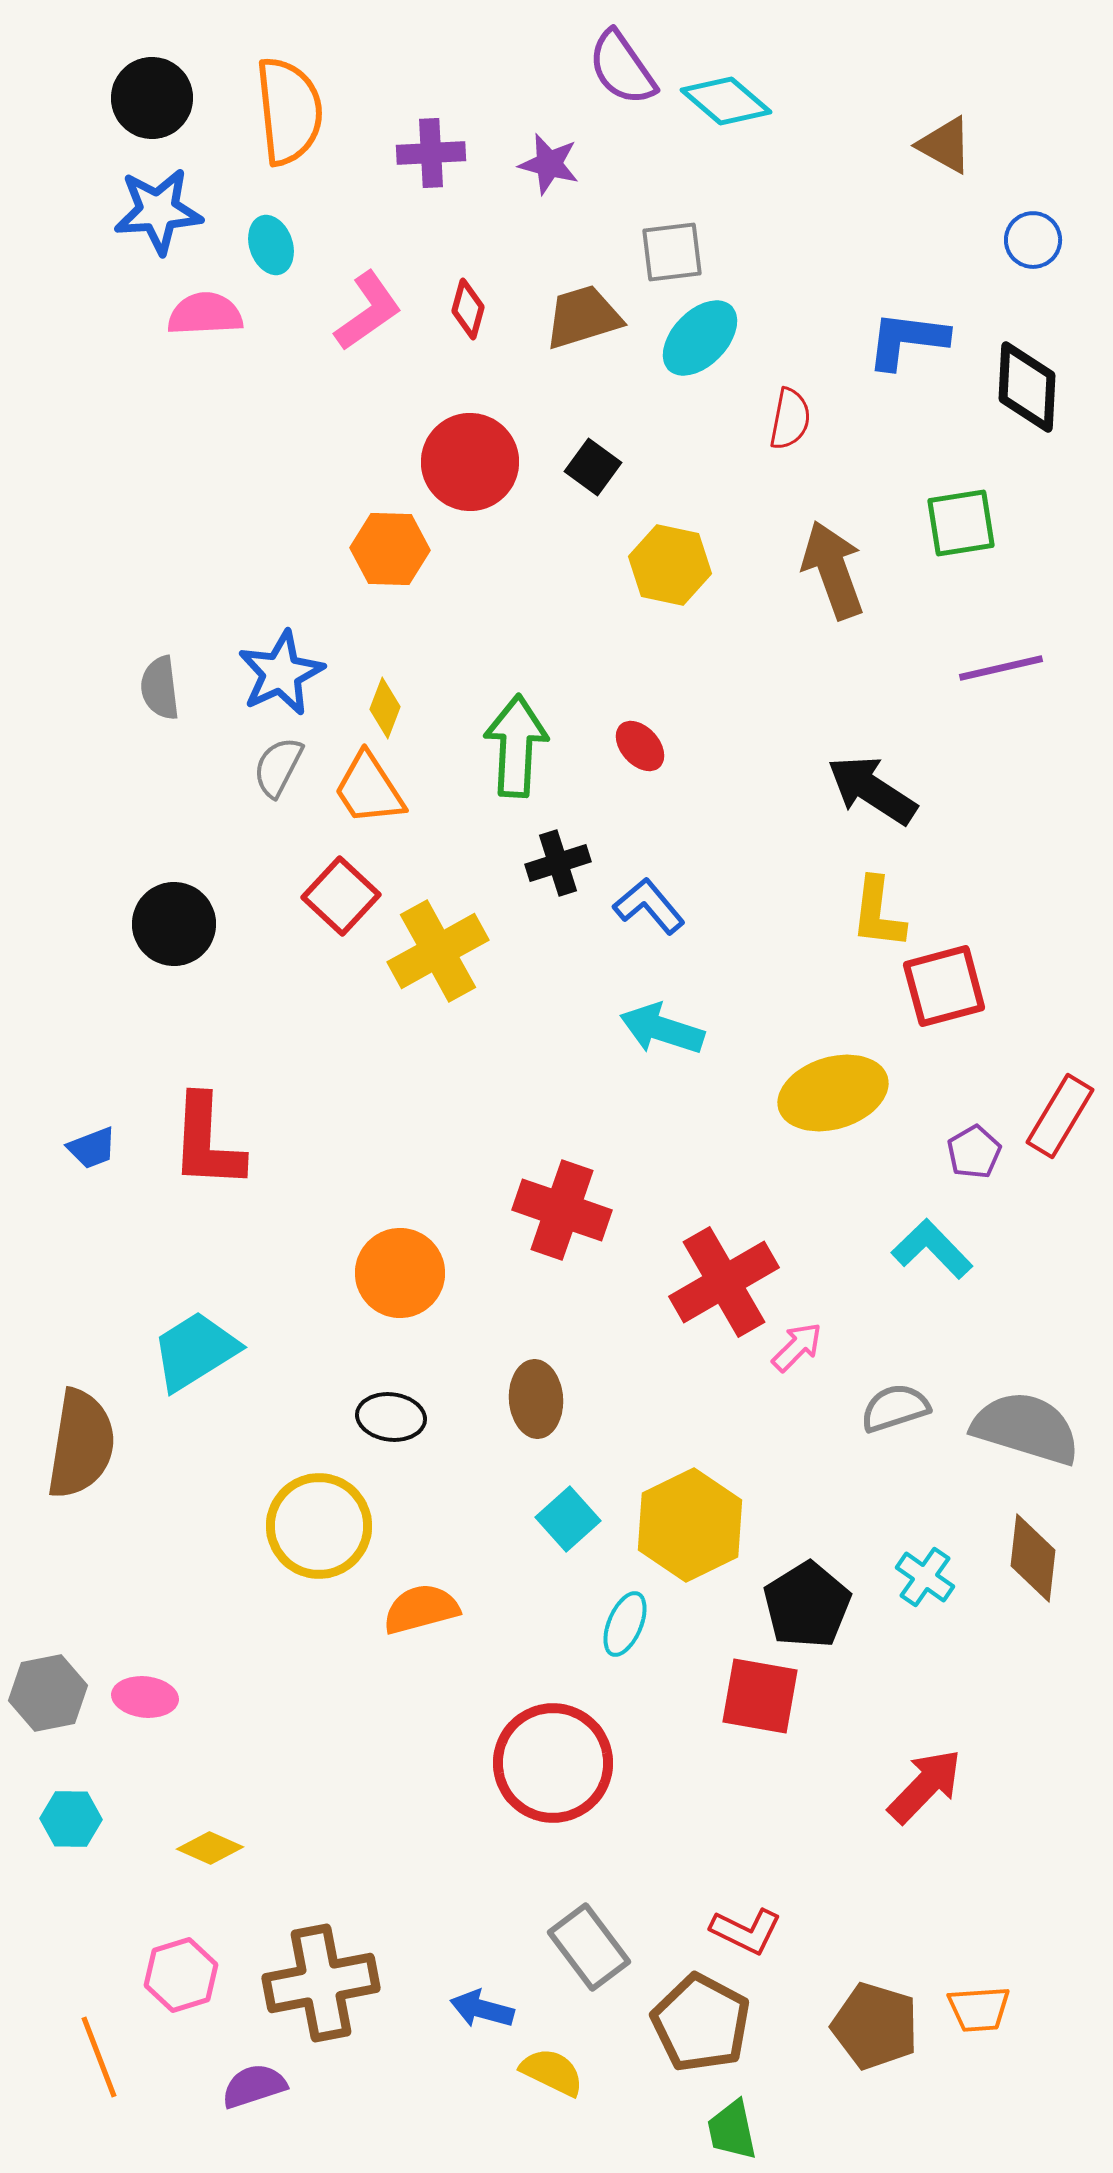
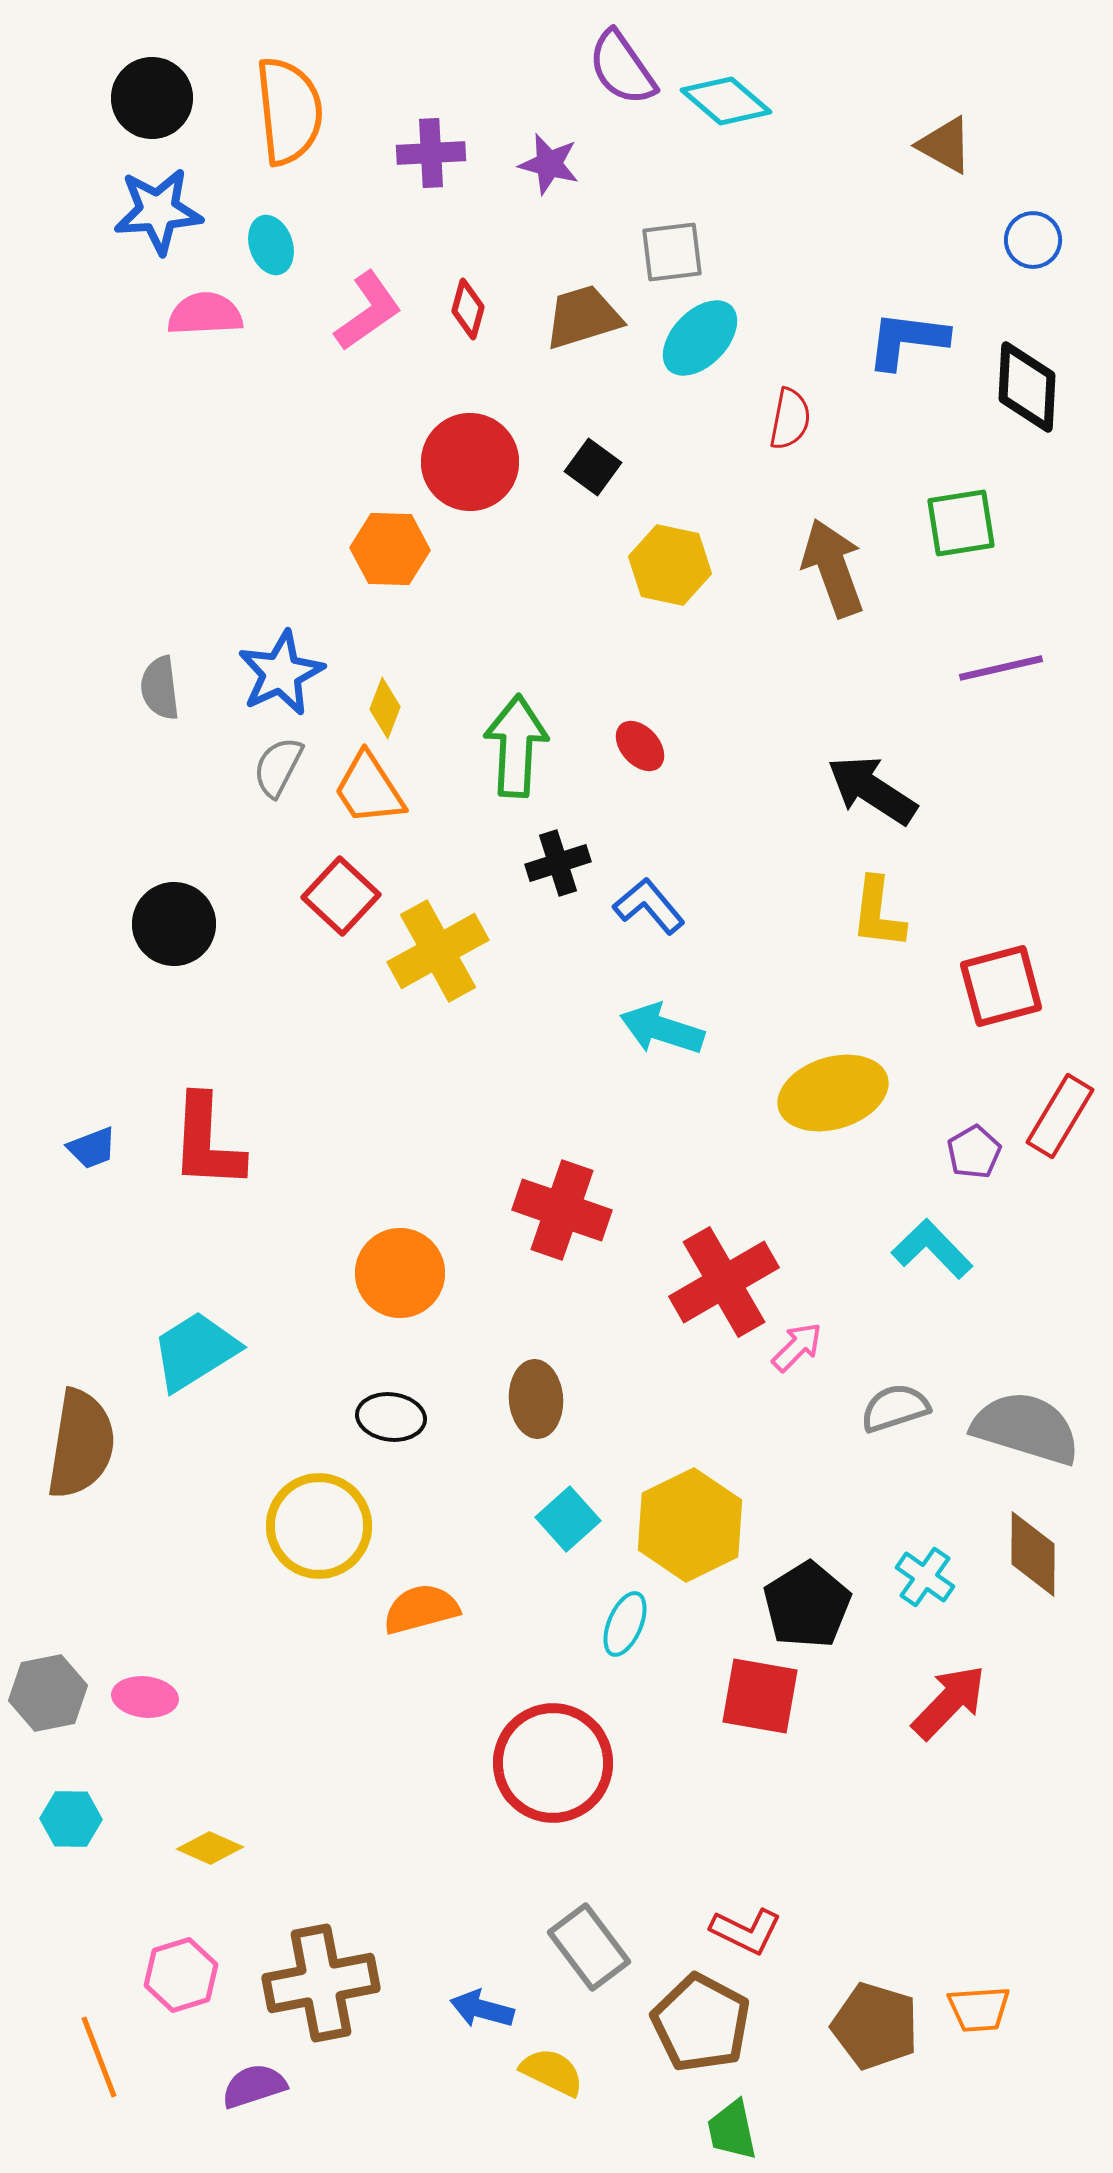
brown arrow at (833, 570): moved 2 px up
red square at (944, 986): moved 57 px right
brown diamond at (1033, 1558): moved 4 px up; rotated 6 degrees counterclockwise
red arrow at (925, 1786): moved 24 px right, 84 px up
